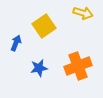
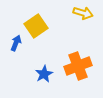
yellow square: moved 8 px left
blue star: moved 5 px right, 6 px down; rotated 18 degrees counterclockwise
